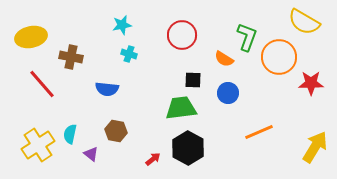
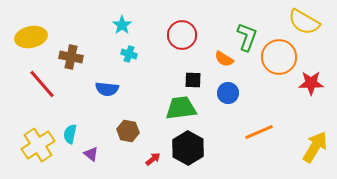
cyan star: rotated 24 degrees counterclockwise
brown hexagon: moved 12 px right
